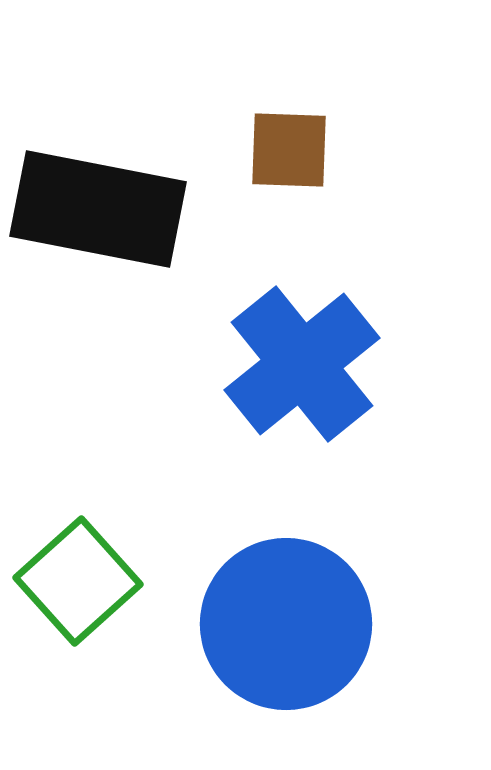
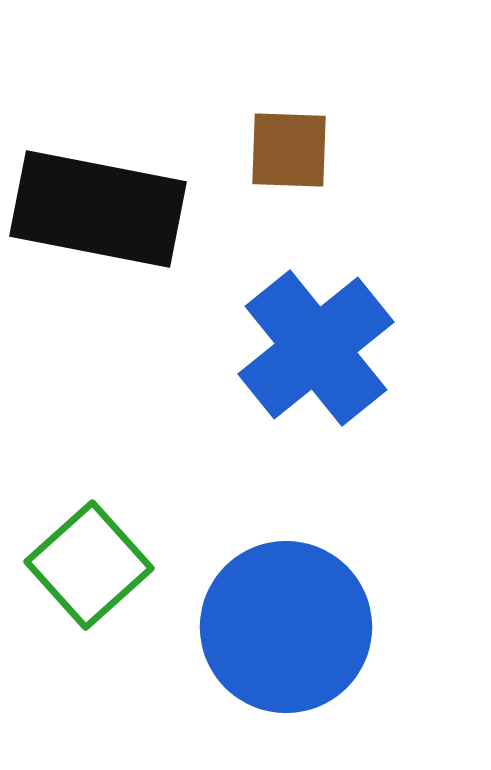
blue cross: moved 14 px right, 16 px up
green square: moved 11 px right, 16 px up
blue circle: moved 3 px down
